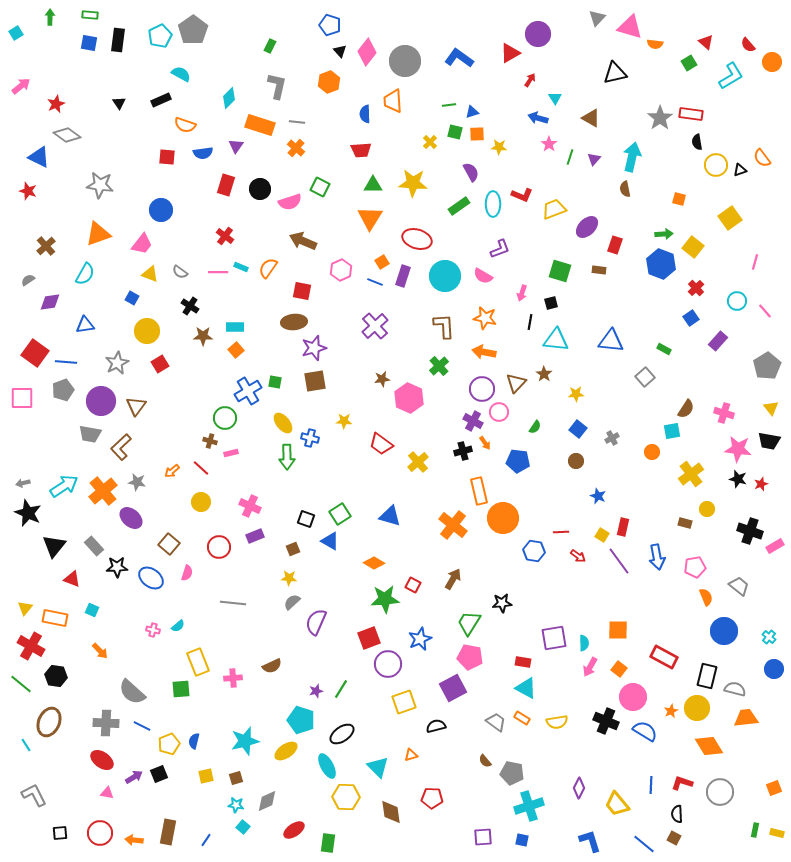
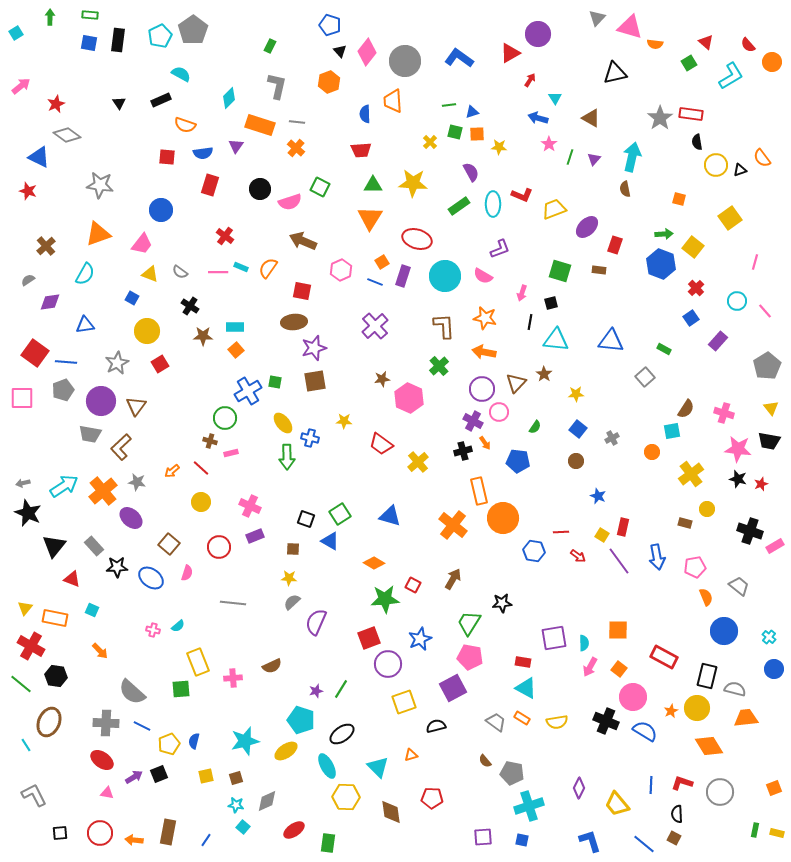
red rectangle at (226, 185): moved 16 px left
brown square at (293, 549): rotated 24 degrees clockwise
